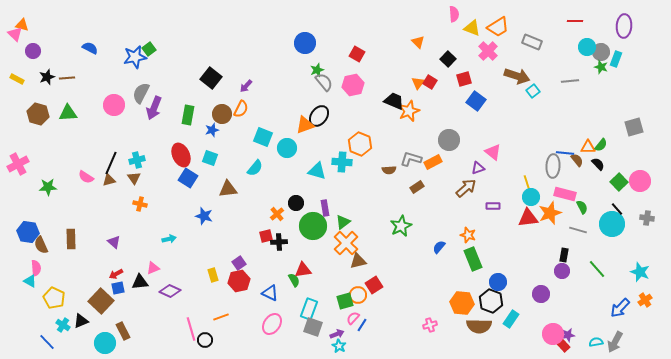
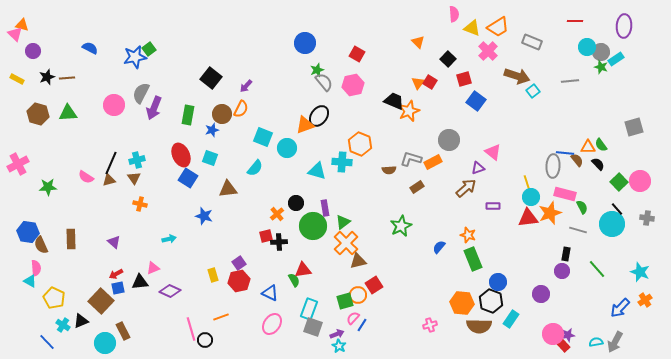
cyan rectangle at (616, 59): rotated 35 degrees clockwise
green semicircle at (601, 145): rotated 104 degrees clockwise
black rectangle at (564, 255): moved 2 px right, 1 px up
